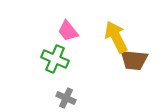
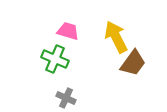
pink trapezoid: rotated 145 degrees clockwise
brown trapezoid: moved 1 px left, 3 px down; rotated 60 degrees counterclockwise
